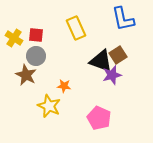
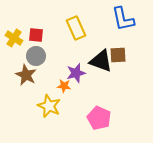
brown square: rotated 30 degrees clockwise
purple star: moved 36 px left, 2 px up
